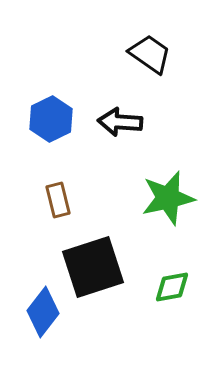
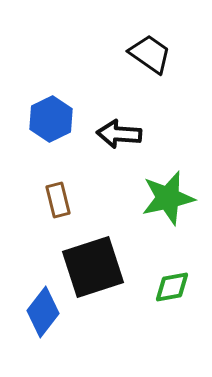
black arrow: moved 1 px left, 12 px down
